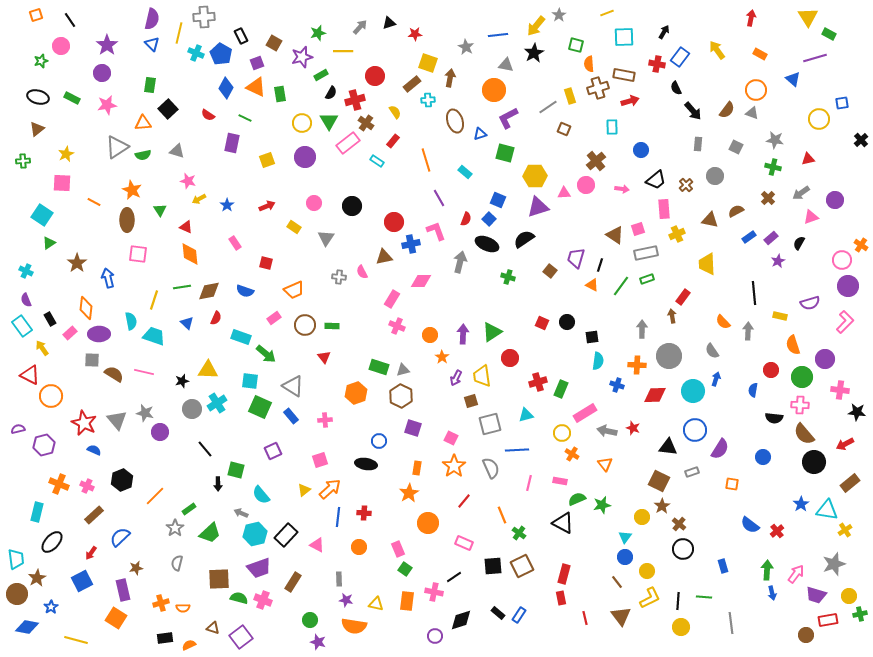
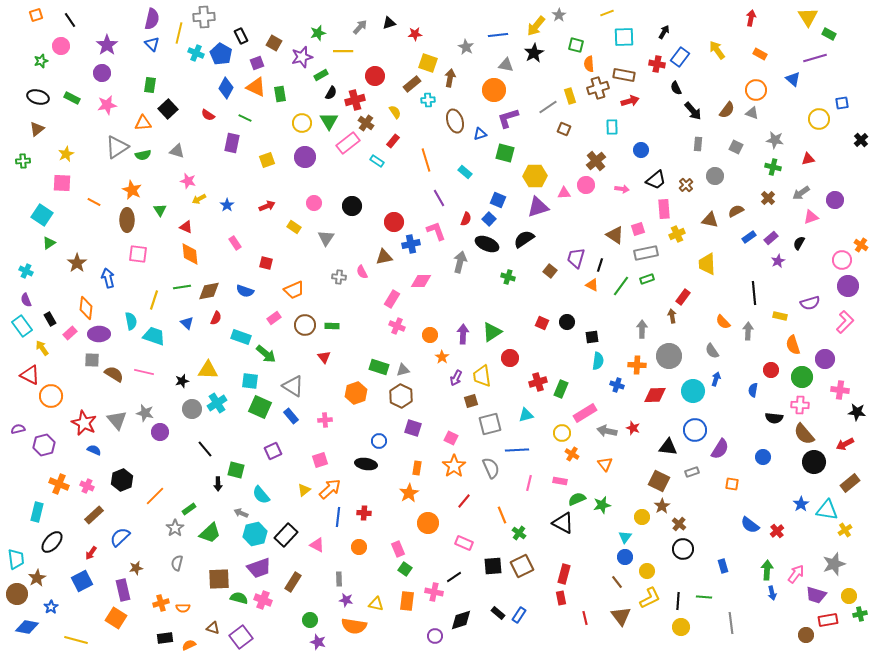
purple L-shape at (508, 118): rotated 10 degrees clockwise
